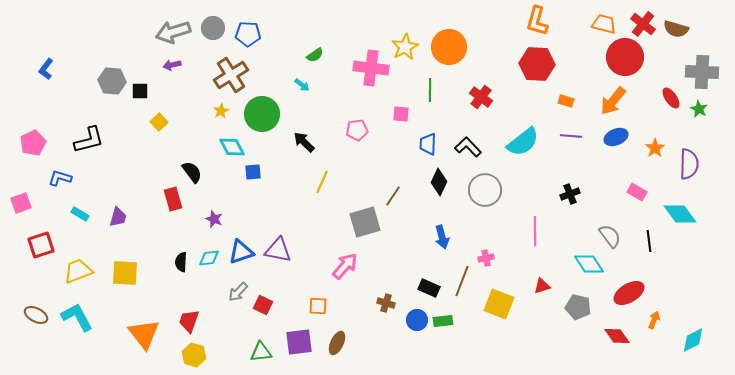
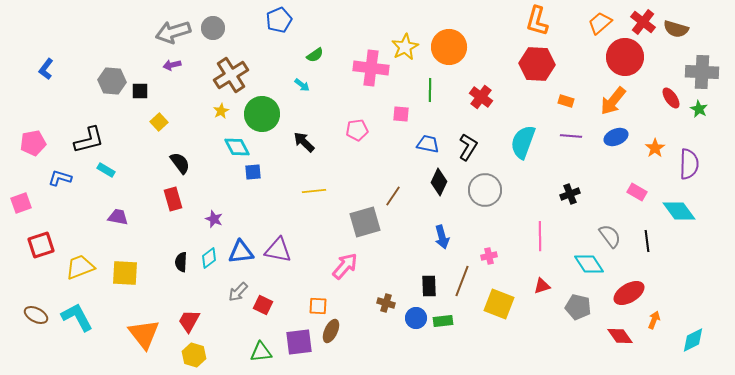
orange trapezoid at (604, 24): moved 4 px left, 1 px up; rotated 55 degrees counterclockwise
red cross at (643, 24): moved 2 px up
blue pentagon at (248, 34): moved 31 px right, 14 px up; rotated 25 degrees counterclockwise
cyan semicircle at (523, 142): rotated 148 degrees clockwise
pink pentagon at (33, 143): rotated 15 degrees clockwise
blue trapezoid at (428, 144): rotated 100 degrees clockwise
cyan diamond at (232, 147): moved 5 px right
black L-shape at (468, 147): rotated 76 degrees clockwise
black semicircle at (192, 172): moved 12 px left, 9 px up
yellow line at (322, 182): moved 8 px left, 9 px down; rotated 60 degrees clockwise
cyan rectangle at (80, 214): moved 26 px right, 44 px up
cyan diamond at (680, 214): moved 1 px left, 3 px up
purple trapezoid at (118, 217): rotated 95 degrees counterclockwise
pink line at (535, 231): moved 5 px right, 5 px down
black line at (649, 241): moved 2 px left
blue triangle at (241, 252): rotated 12 degrees clockwise
cyan diamond at (209, 258): rotated 30 degrees counterclockwise
pink cross at (486, 258): moved 3 px right, 2 px up
yellow trapezoid at (78, 271): moved 2 px right, 4 px up
black rectangle at (429, 288): moved 2 px up; rotated 65 degrees clockwise
blue circle at (417, 320): moved 1 px left, 2 px up
red trapezoid at (189, 321): rotated 10 degrees clockwise
red diamond at (617, 336): moved 3 px right
brown ellipse at (337, 343): moved 6 px left, 12 px up
